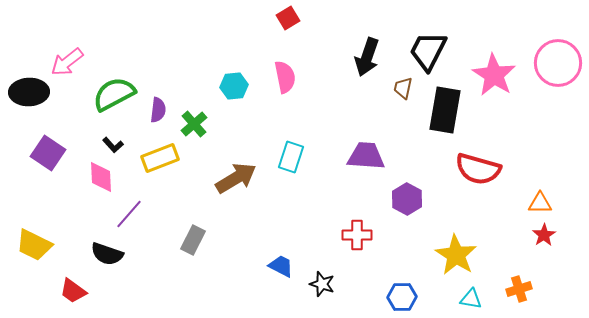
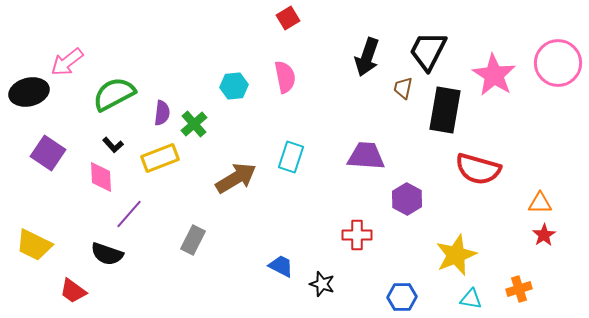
black ellipse: rotated 12 degrees counterclockwise
purple semicircle: moved 4 px right, 3 px down
yellow star: rotated 18 degrees clockwise
